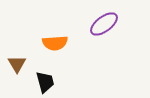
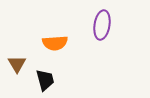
purple ellipse: moved 2 px left, 1 px down; rotated 44 degrees counterclockwise
black trapezoid: moved 2 px up
